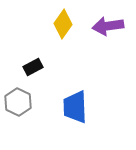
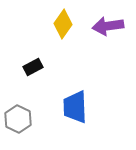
gray hexagon: moved 17 px down
